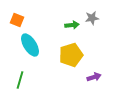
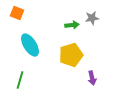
orange square: moved 7 px up
purple arrow: moved 2 px left, 1 px down; rotated 96 degrees clockwise
